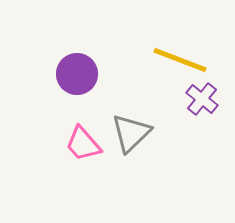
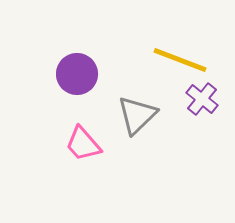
gray triangle: moved 6 px right, 18 px up
